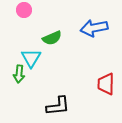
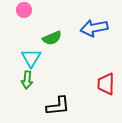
green arrow: moved 8 px right, 6 px down
